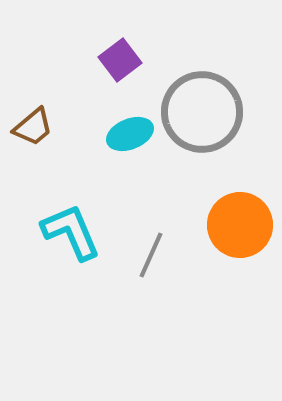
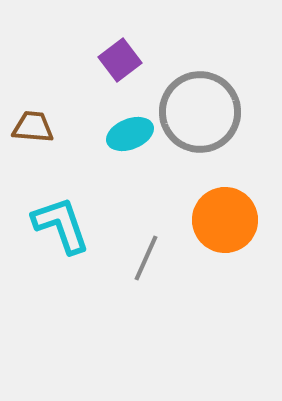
gray circle: moved 2 px left
brown trapezoid: rotated 135 degrees counterclockwise
orange circle: moved 15 px left, 5 px up
cyan L-shape: moved 10 px left, 7 px up; rotated 4 degrees clockwise
gray line: moved 5 px left, 3 px down
